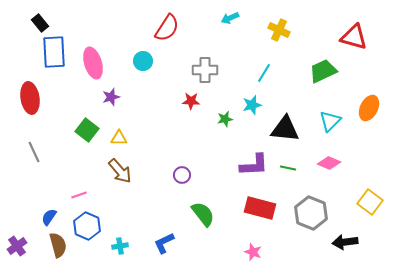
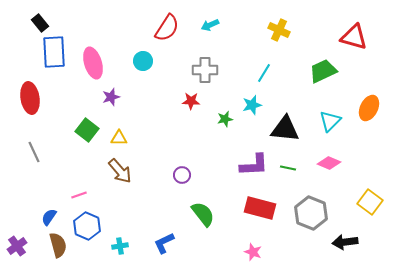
cyan arrow: moved 20 px left, 7 px down
